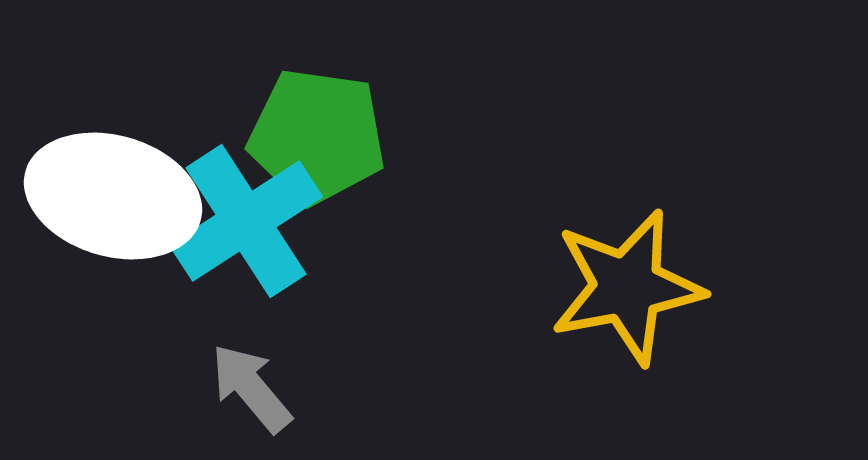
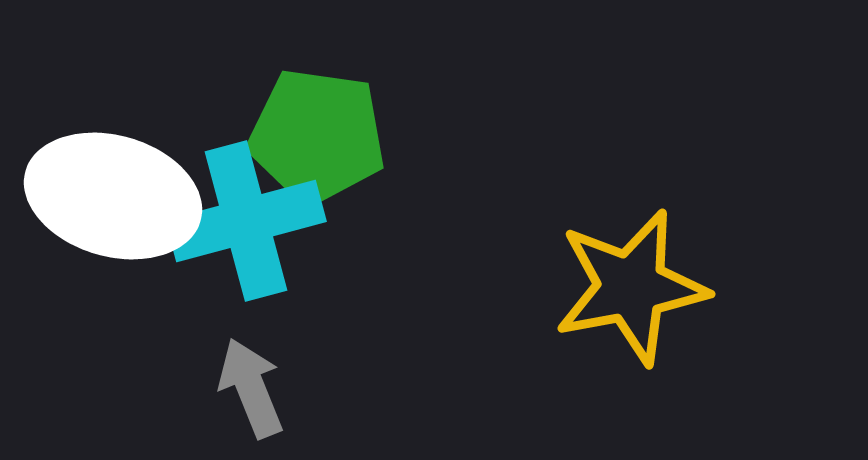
cyan cross: rotated 18 degrees clockwise
yellow star: moved 4 px right
gray arrow: rotated 18 degrees clockwise
